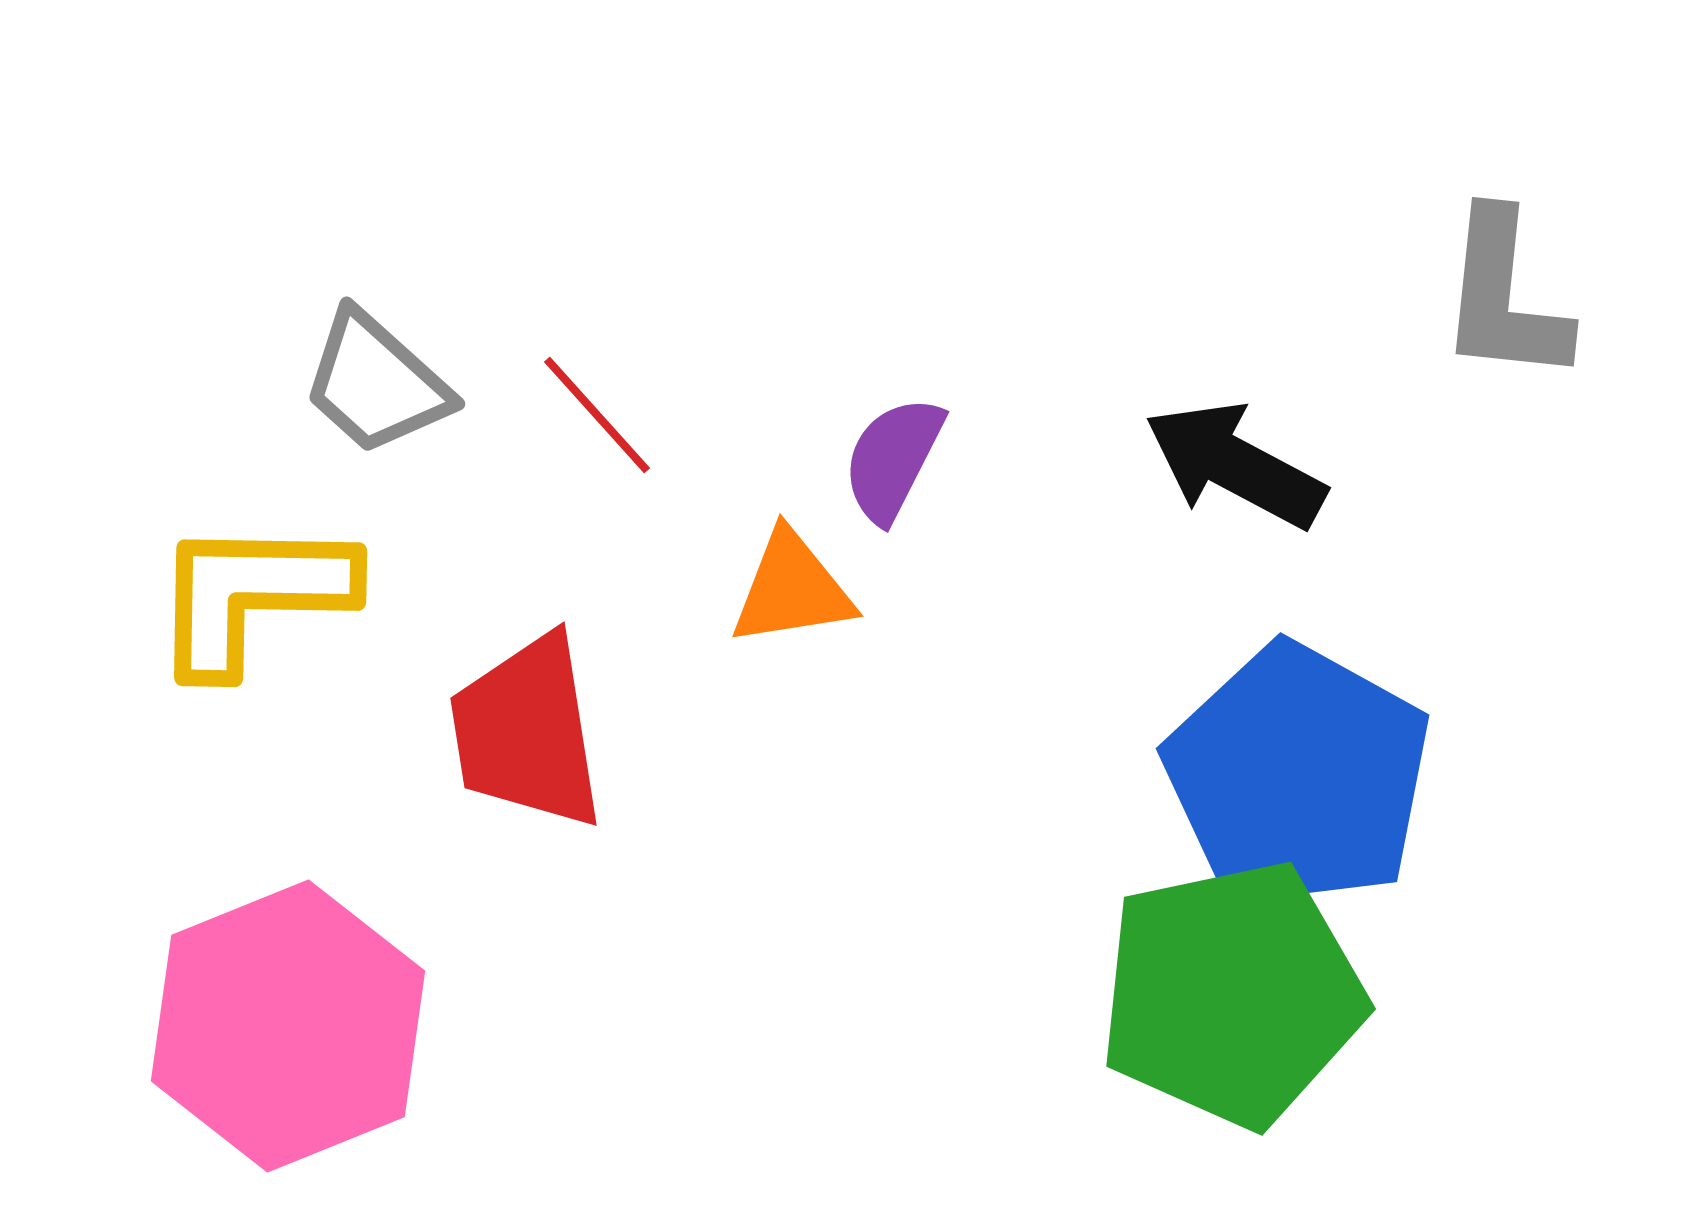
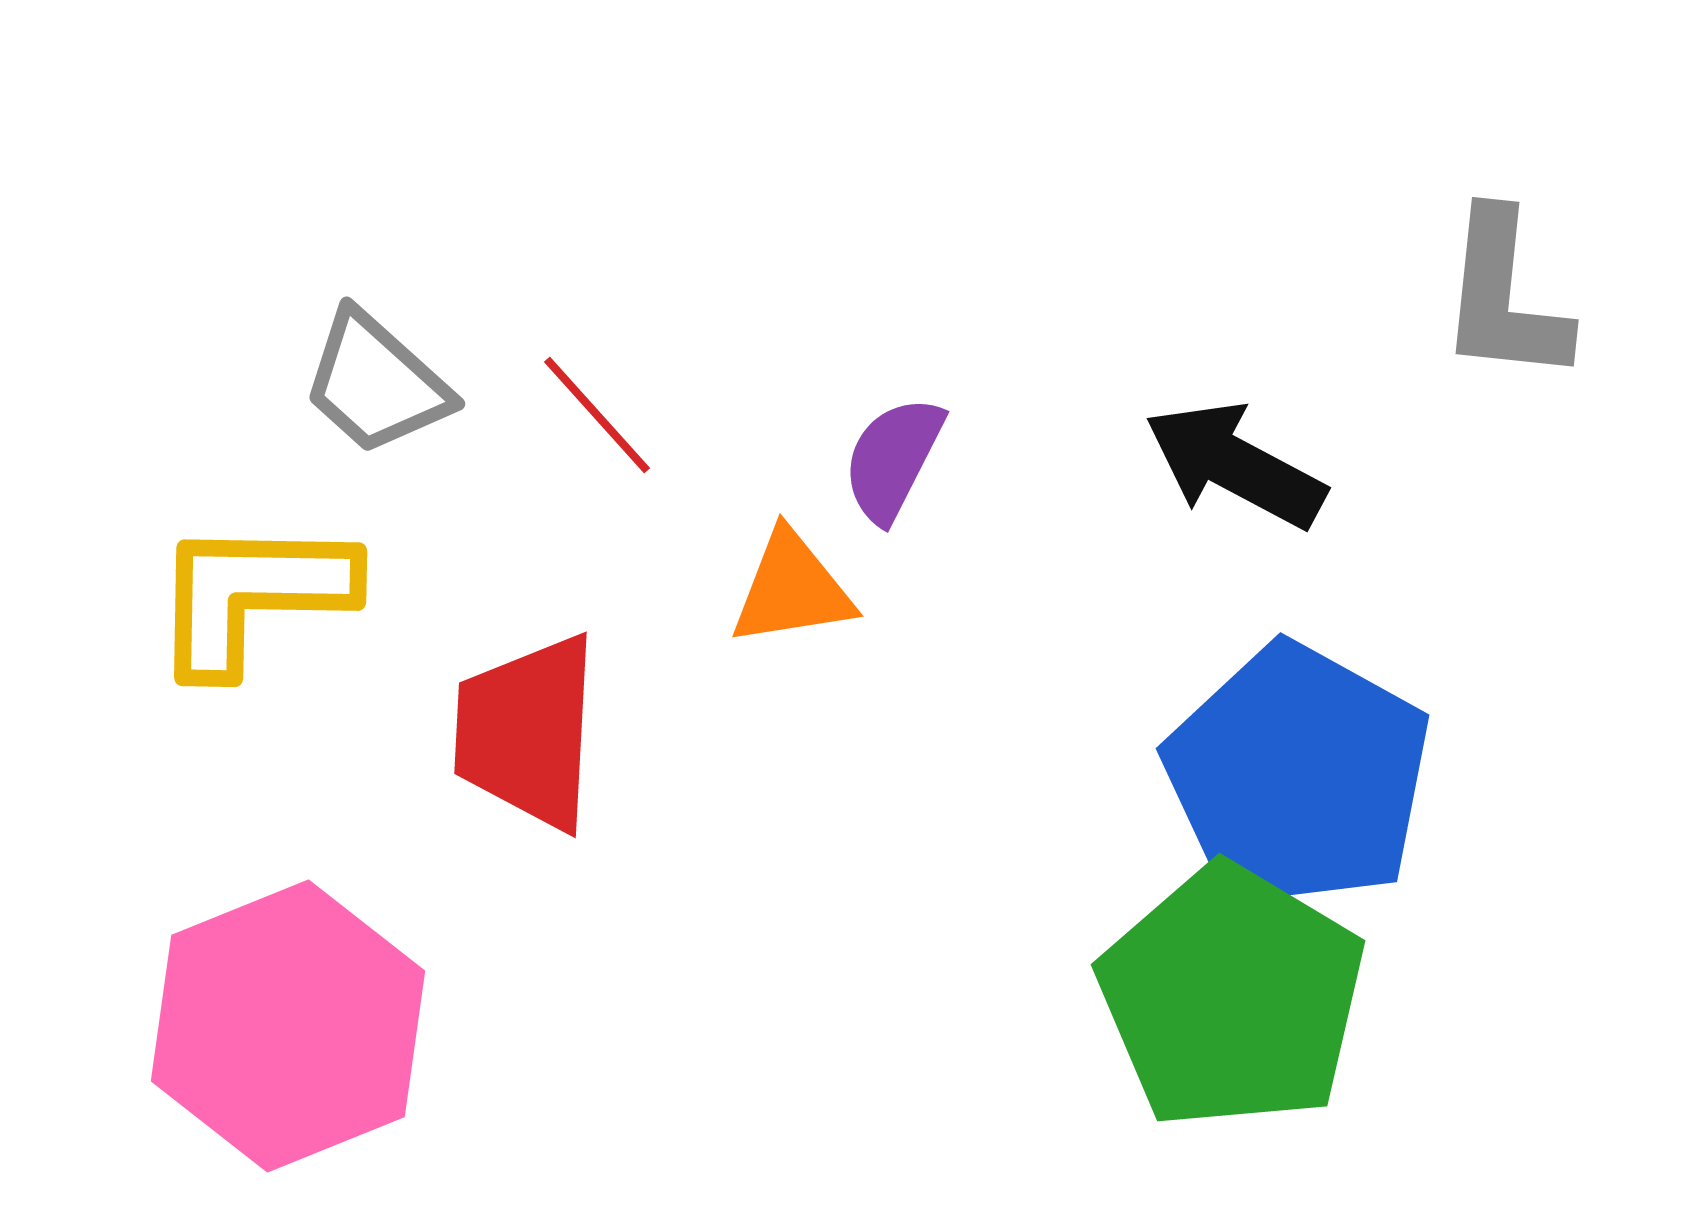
red trapezoid: rotated 12 degrees clockwise
green pentagon: moved 3 px down; rotated 29 degrees counterclockwise
